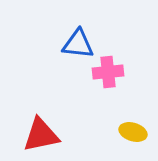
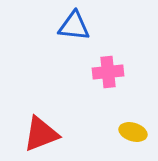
blue triangle: moved 4 px left, 18 px up
red triangle: moved 1 px up; rotated 9 degrees counterclockwise
